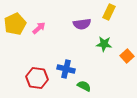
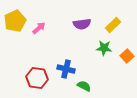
yellow rectangle: moved 4 px right, 13 px down; rotated 21 degrees clockwise
yellow pentagon: moved 3 px up
green star: moved 4 px down
